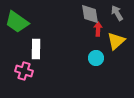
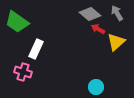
gray diamond: rotated 40 degrees counterclockwise
red arrow: rotated 64 degrees counterclockwise
yellow triangle: moved 1 px down
white rectangle: rotated 24 degrees clockwise
cyan circle: moved 29 px down
pink cross: moved 1 px left, 1 px down
